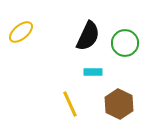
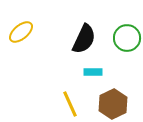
black semicircle: moved 4 px left, 3 px down
green circle: moved 2 px right, 5 px up
brown hexagon: moved 6 px left; rotated 8 degrees clockwise
